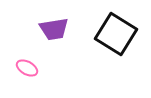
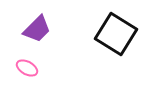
purple trapezoid: moved 17 px left; rotated 36 degrees counterclockwise
